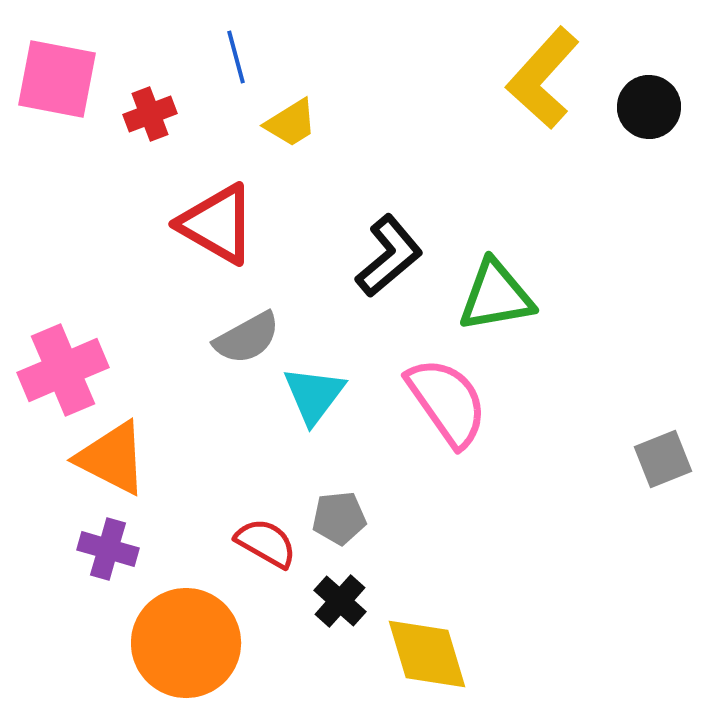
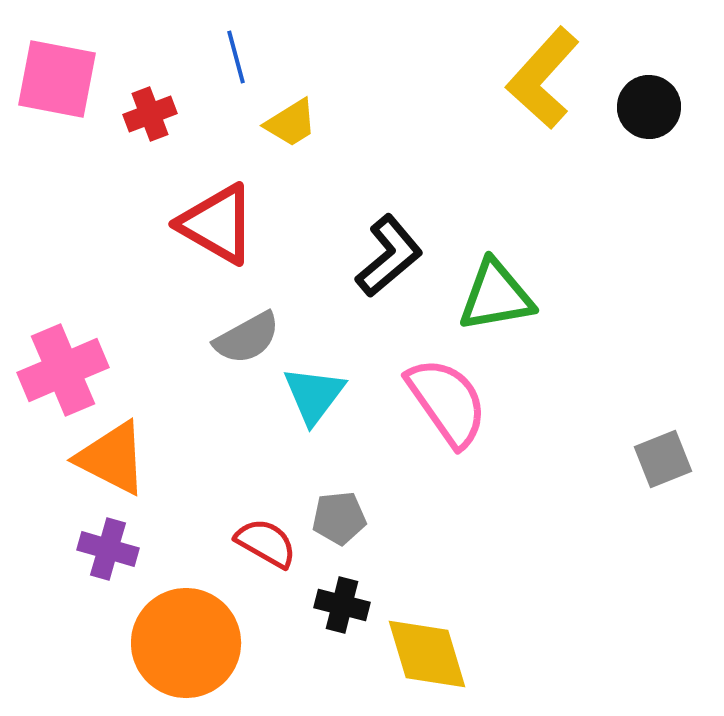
black cross: moved 2 px right, 4 px down; rotated 28 degrees counterclockwise
